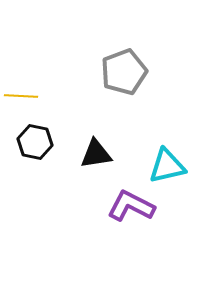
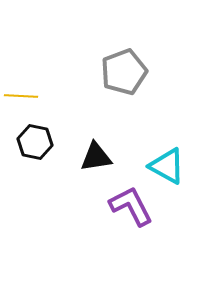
black triangle: moved 3 px down
cyan triangle: rotated 42 degrees clockwise
purple L-shape: rotated 36 degrees clockwise
